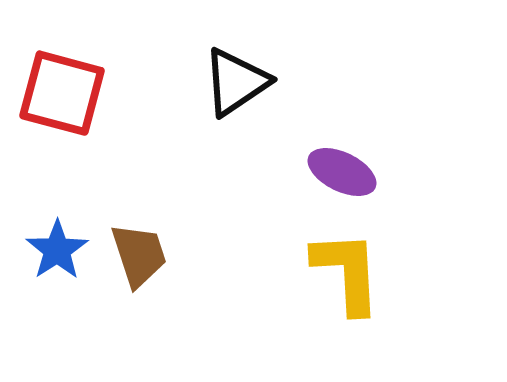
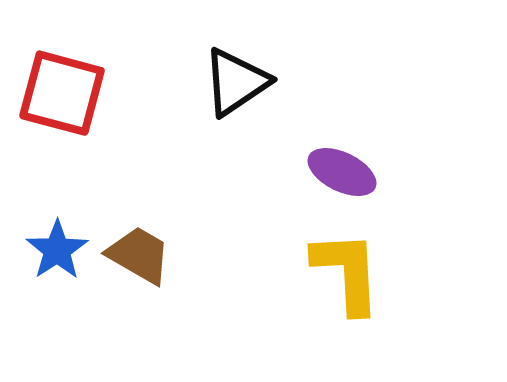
brown trapezoid: rotated 42 degrees counterclockwise
